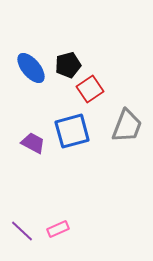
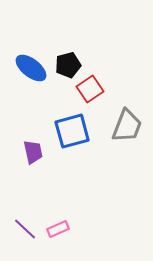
blue ellipse: rotated 12 degrees counterclockwise
purple trapezoid: moved 9 px down; rotated 50 degrees clockwise
purple line: moved 3 px right, 2 px up
